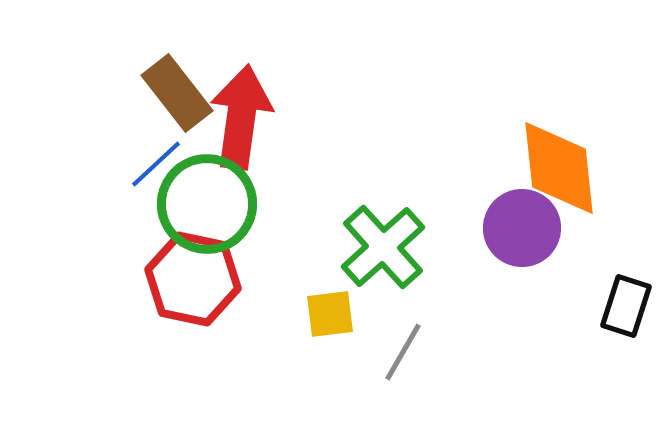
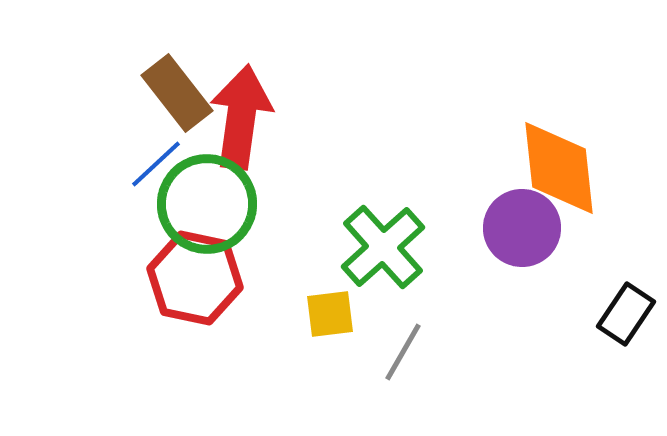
red hexagon: moved 2 px right, 1 px up
black rectangle: moved 8 px down; rotated 16 degrees clockwise
